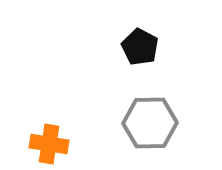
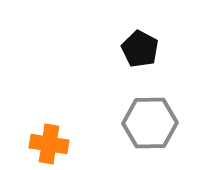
black pentagon: moved 2 px down
